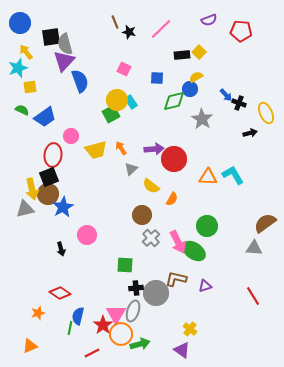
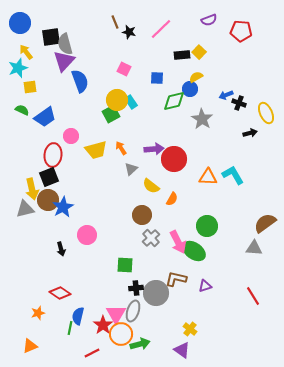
blue arrow at (226, 95): rotated 112 degrees clockwise
brown circle at (48, 194): moved 6 px down
